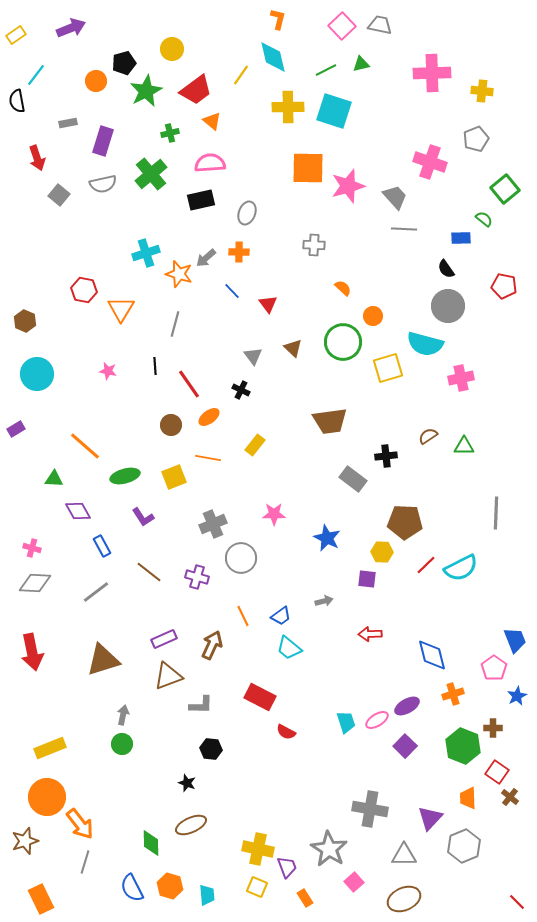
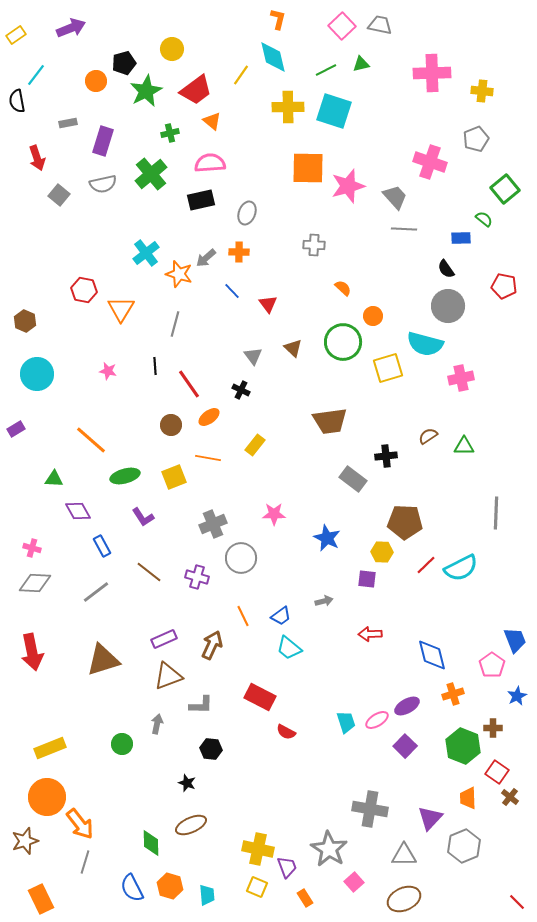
cyan cross at (146, 253): rotated 20 degrees counterclockwise
orange line at (85, 446): moved 6 px right, 6 px up
pink pentagon at (494, 668): moved 2 px left, 3 px up
gray arrow at (123, 715): moved 34 px right, 9 px down
